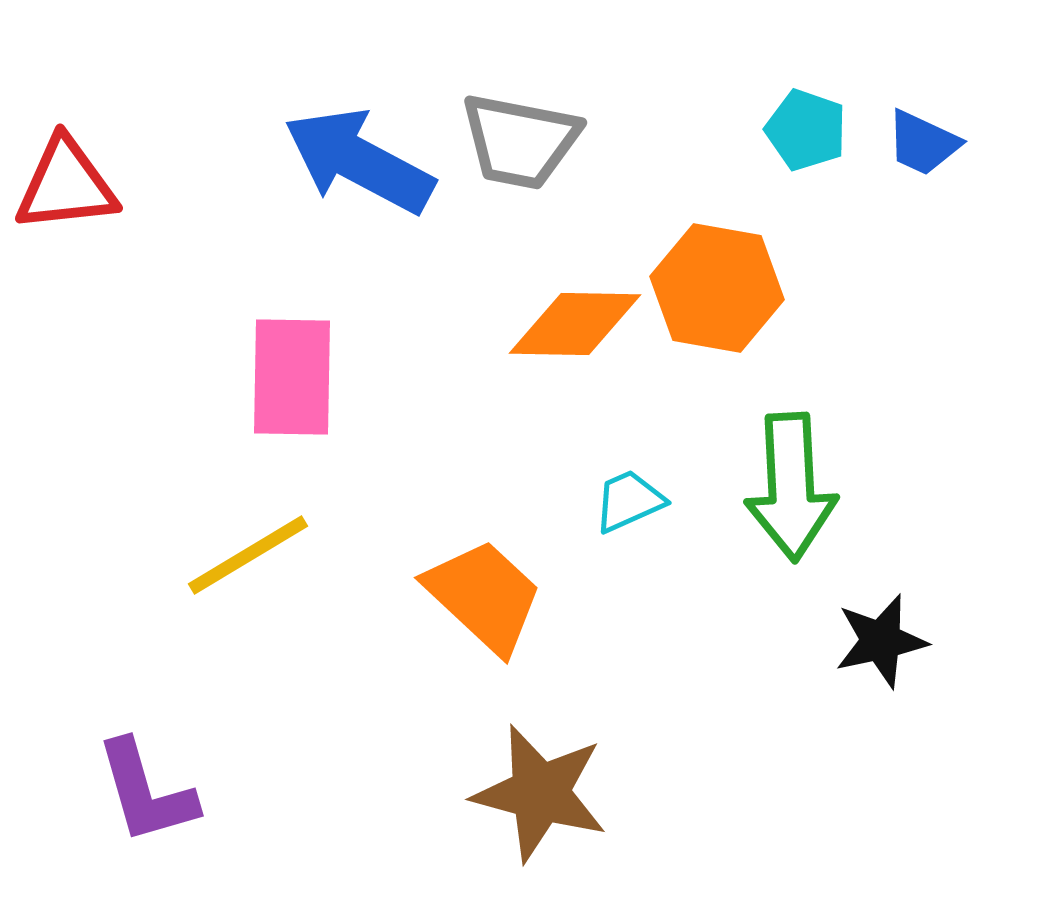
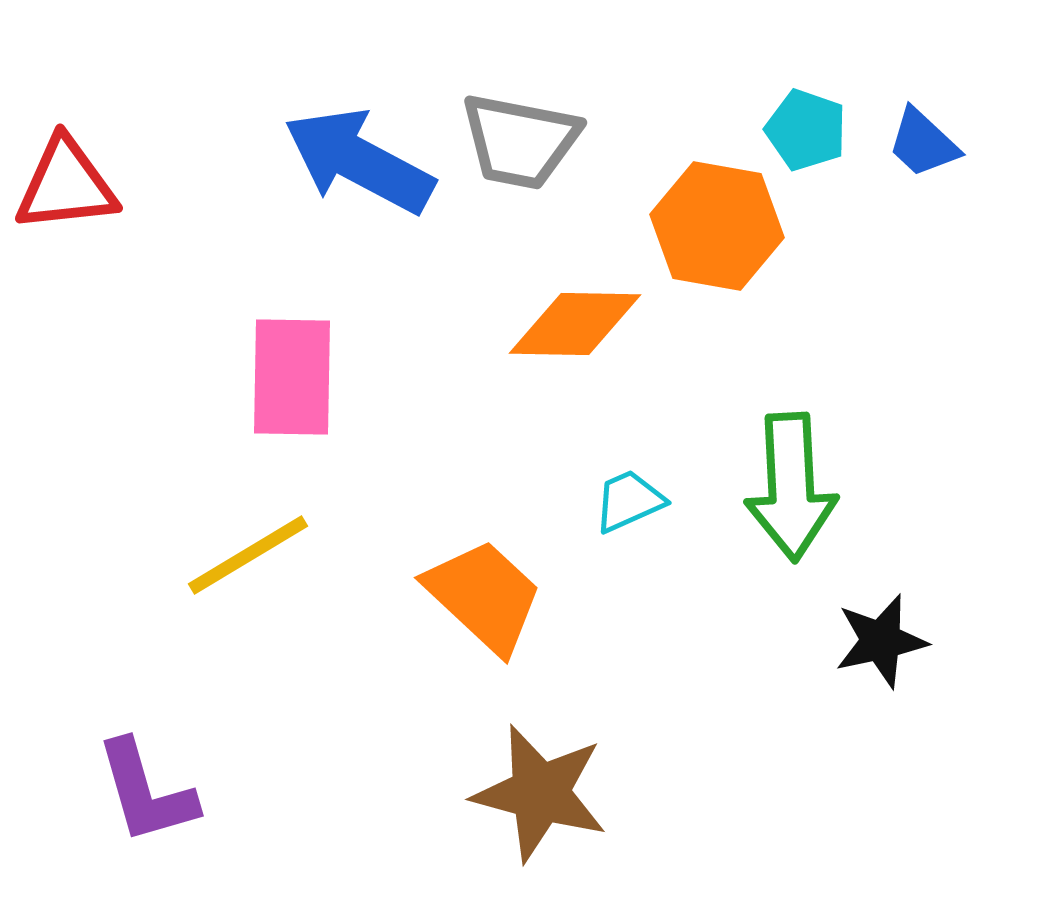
blue trapezoid: rotated 18 degrees clockwise
orange hexagon: moved 62 px up
